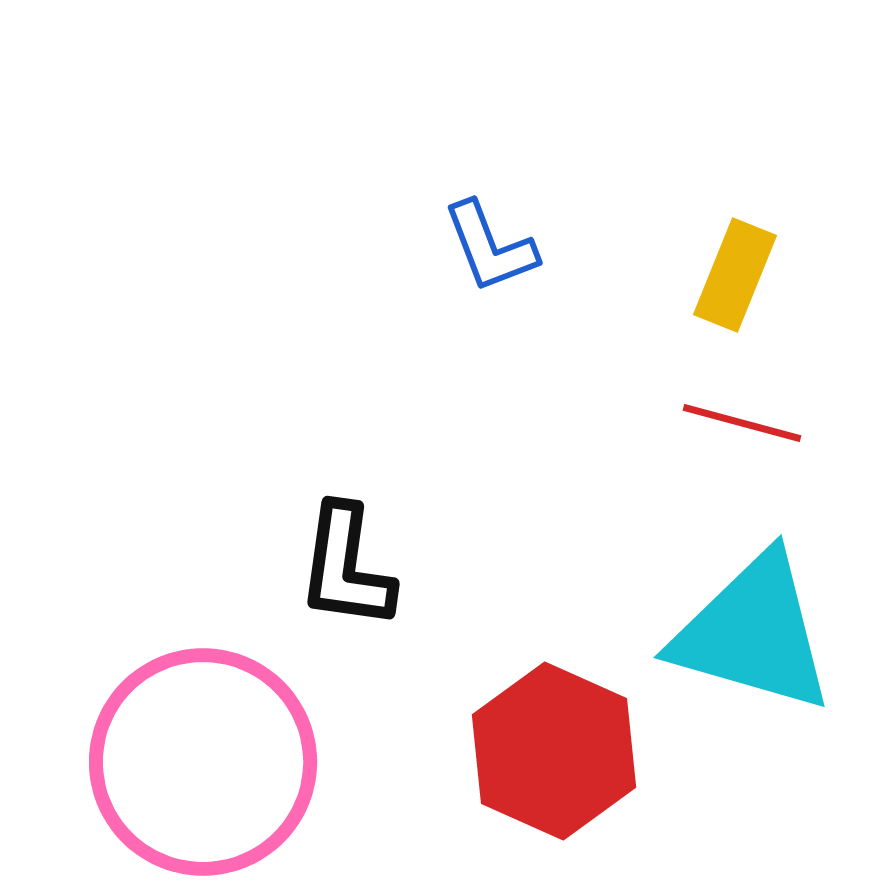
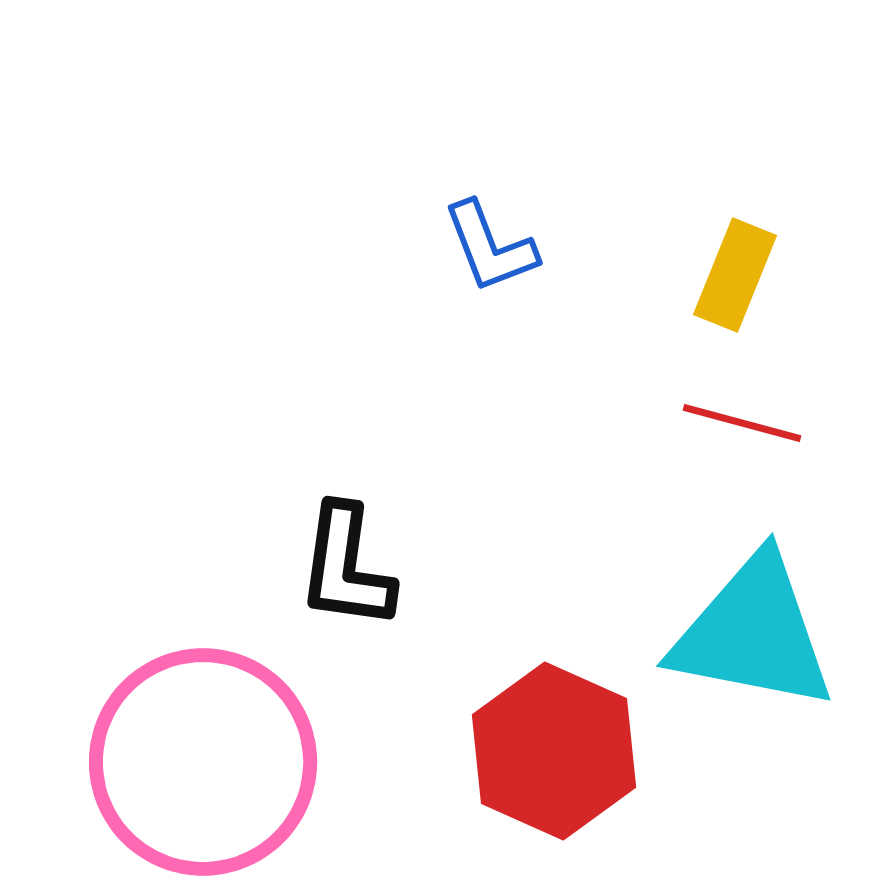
cyan triangle: rotated 5 degrees counterclockwise
